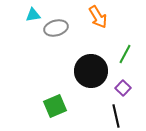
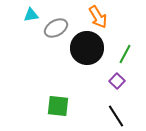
cyan triangle: moved 2 px left
gray ellipse: rotated 15 degrees counterclockwise
black circle: moved 4 px left, 23 px up
purple square: moved 6 px left, 7 px up
green square: moved 3 px right; rotated 30 degrees clockwise
black line: rotated 20 degrees counterclockwise
